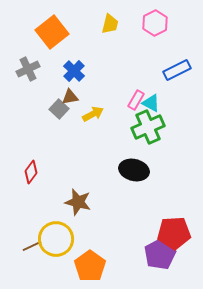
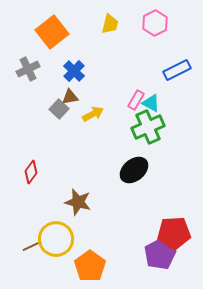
black ellipse: rotated 52 degrees counterclockwise
